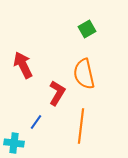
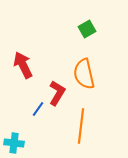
blue line: moved 2 px right, 13 px up
